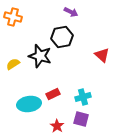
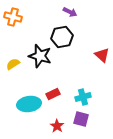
purple arrow: moved 1 px left
